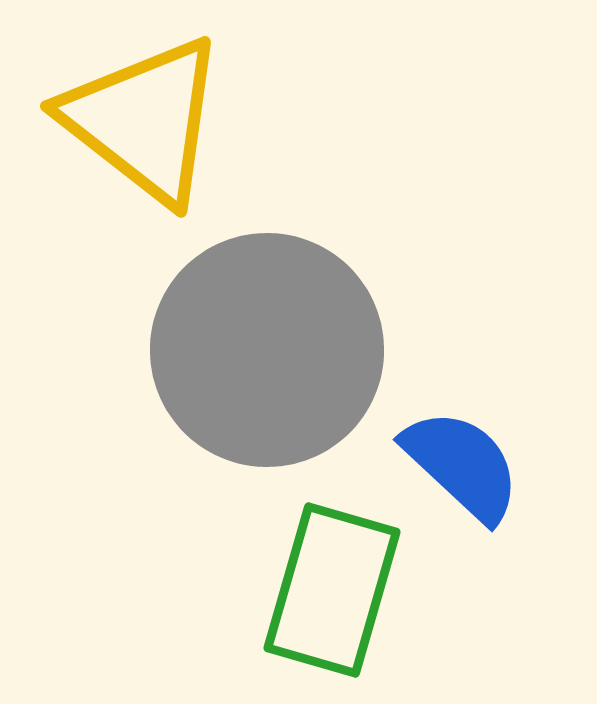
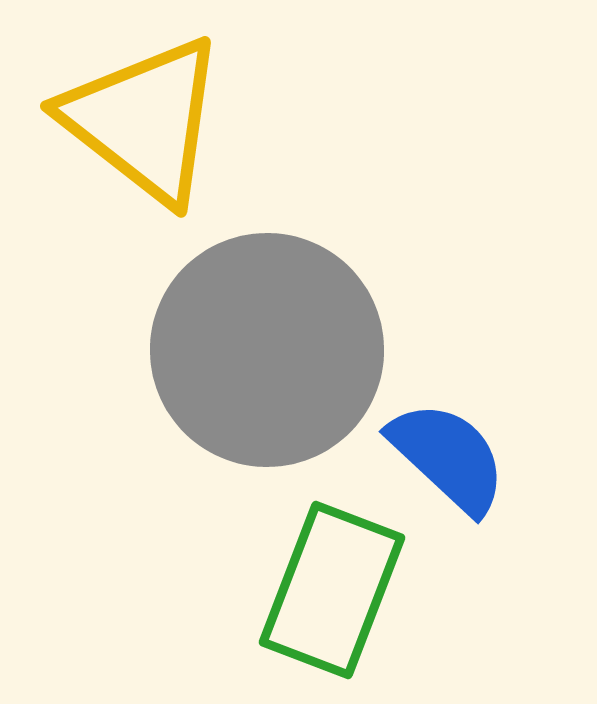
blue semicircle: moved 14 px left, 8 px up
green rectangle: rotated 5 degrees clockwise
